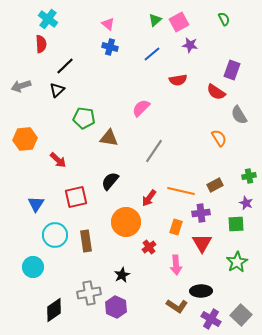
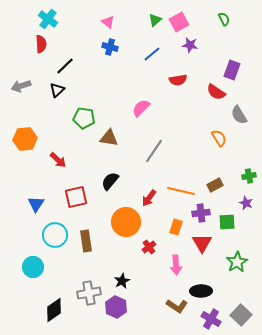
pink triangle at (108, 24): moved 2 px up
green square at (236, 224): moved 9 px left, 2 px up
black star at (122, 275): moved 6 px down
